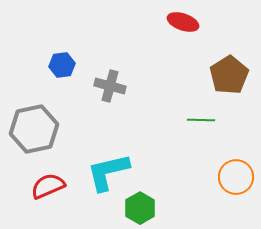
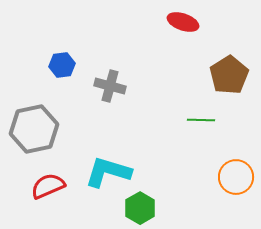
cyan L-shape: rotated 30 degrees clockwise
